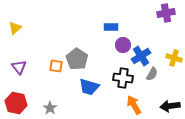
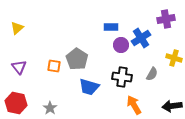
purple cross: moved 6 px down
yellow triangle: moved 2 px right
purple circle: moved 2 px left
blue cross: moved 18 px up
orange square: moved 2 px left
black cross: moved 1 px left, 1 px up
black arrow: moved 2 px right
